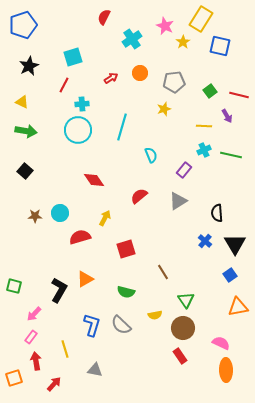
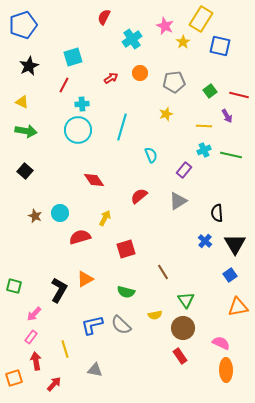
yellow star at (164, 109): moved 2 px right, 5 px down
brown star at (35, 216): rotated 24 degrees clockwise
blue L-shape at (92, 325): rotated 120 degrees counterclockwise
